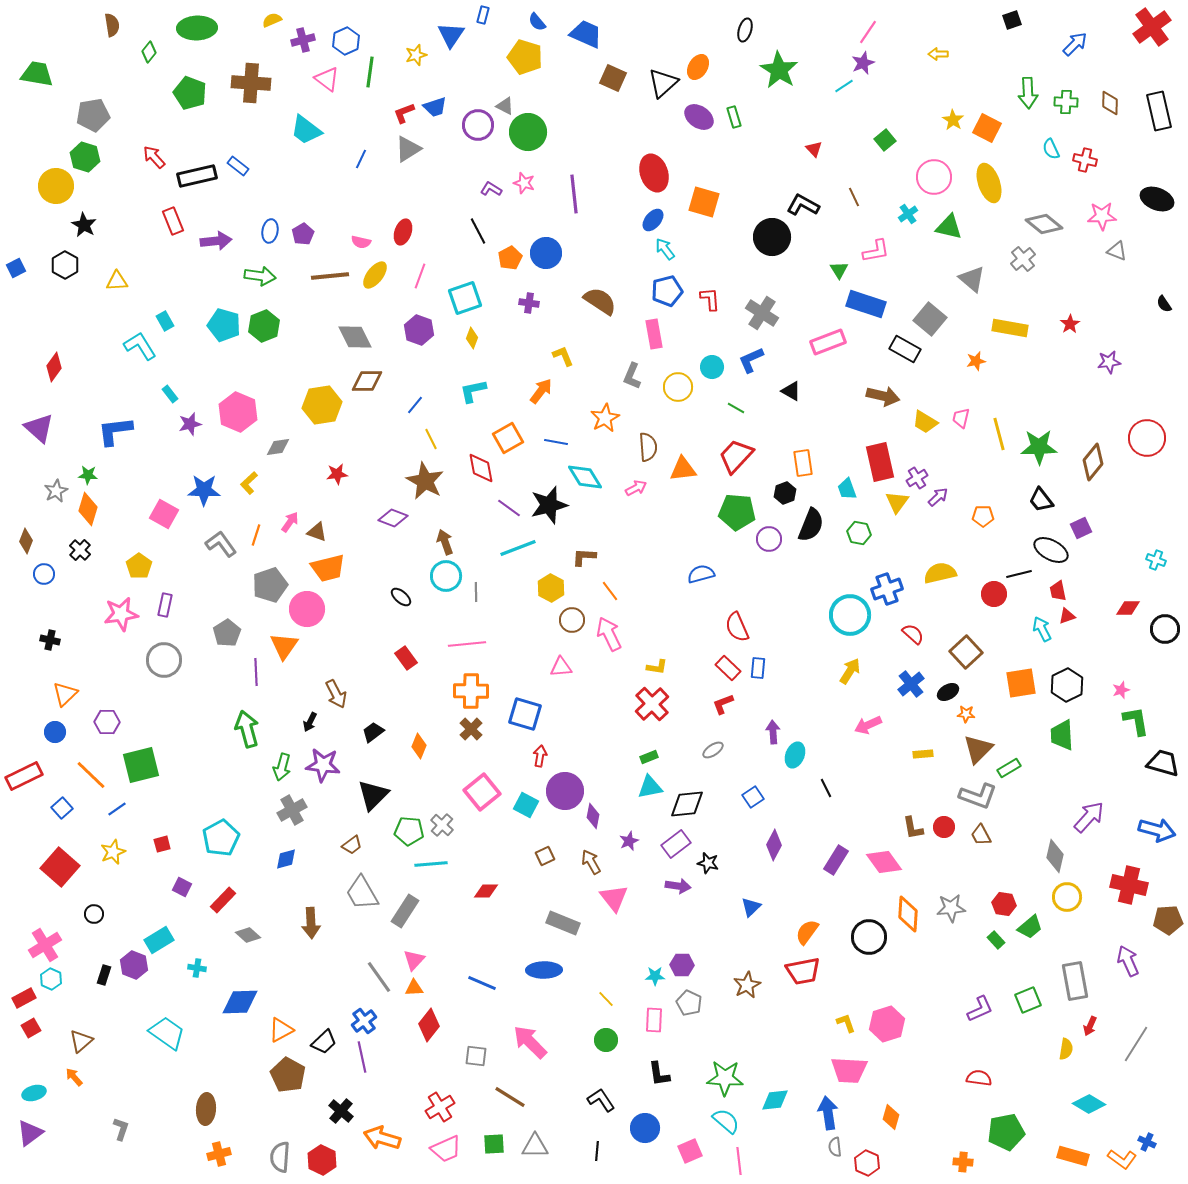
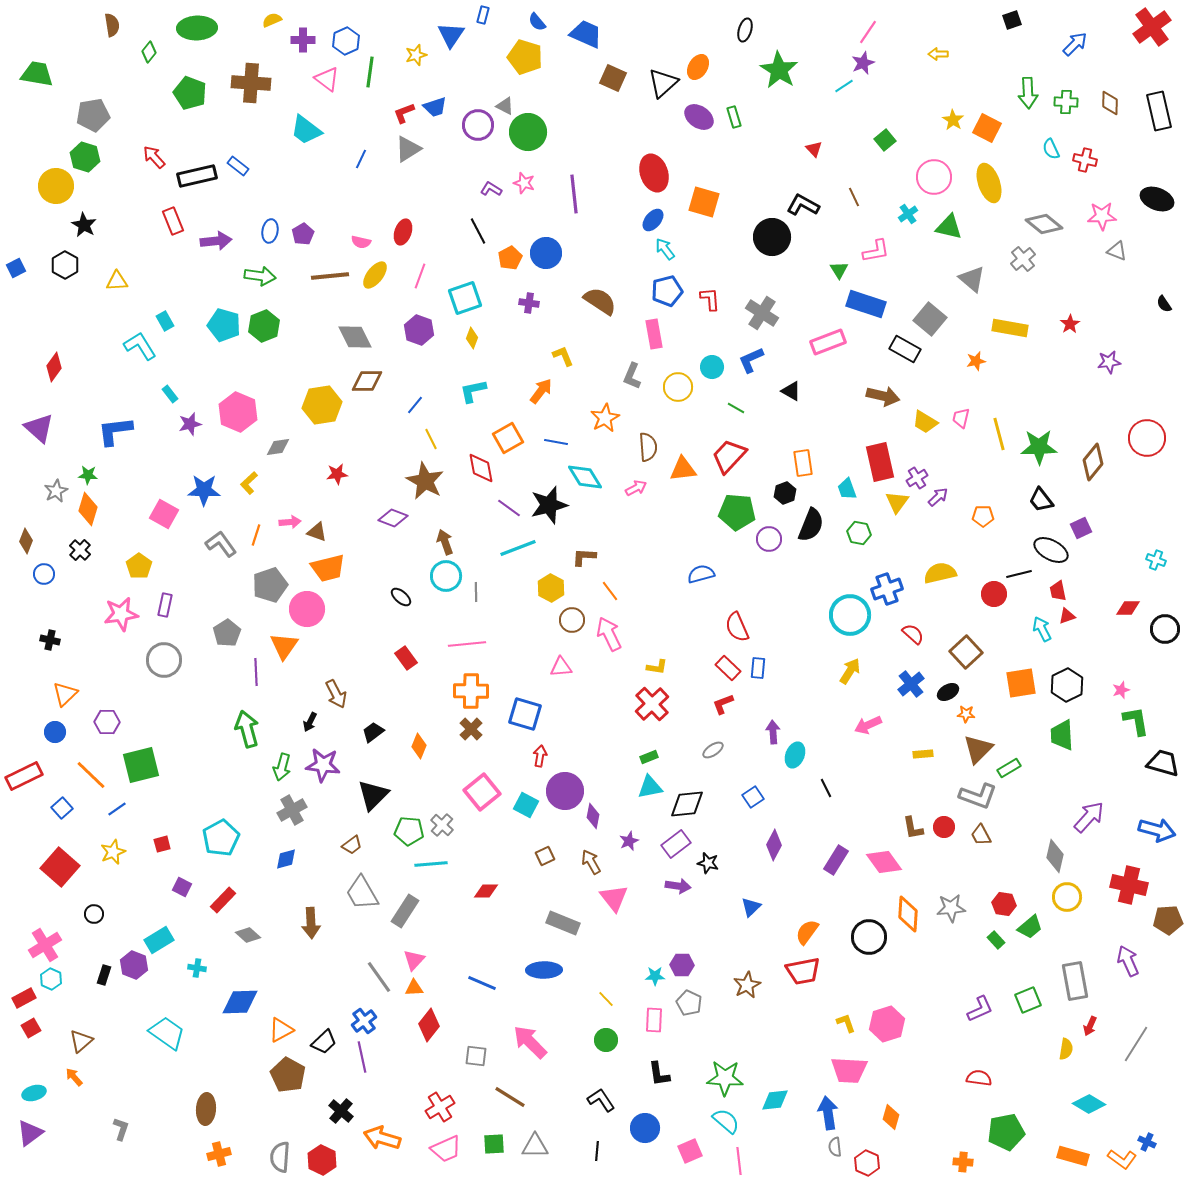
purple cross at (303, 40): rotated 15 degrees clockwise
red trapezoid at (736, 456): moved 7 px left
pink arrow at (290, 522): rotated 50 degrees clockwise
